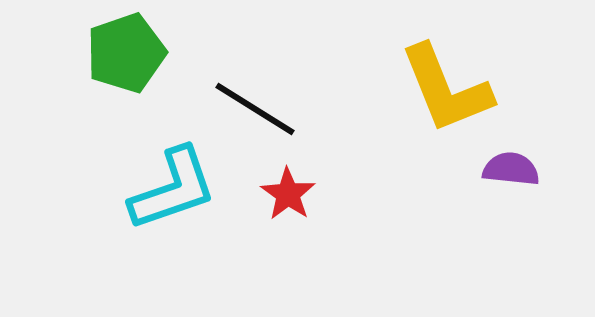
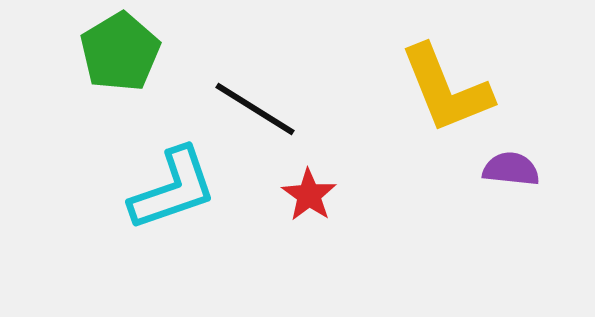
green pentagon: moved 6 px left, 1 px up; rotated 12 degrees counterclockwise
red star: moved 21 px right, 1 px down
